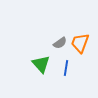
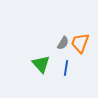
gray semicircle: moved 3 px right; rotated 24 degrees counterclockwise
